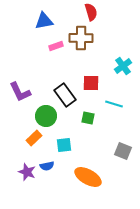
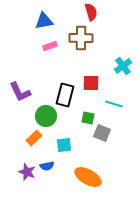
pink rectangle: moved 6 px left
black rectangle: rotated 50 degrees clockwise
gray square: moved 21 px left, 18 px up
